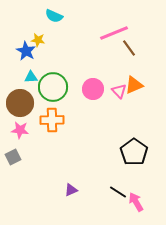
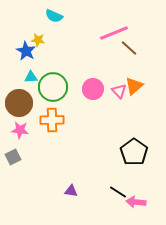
brown line: rotated 12 degrees counterclockwise
orange triangle: moved 1 px down; rotated 18 degrees counterclockwise
brown circle: moved 1 px left
purple triangle: moved 1 px down; rotated 32 degrees clockwise
pink arrow: rotated 54 degrees counterclockwise
